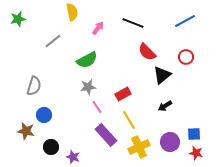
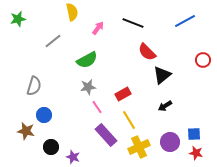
red circle: moved 17 px right, 3 px down
